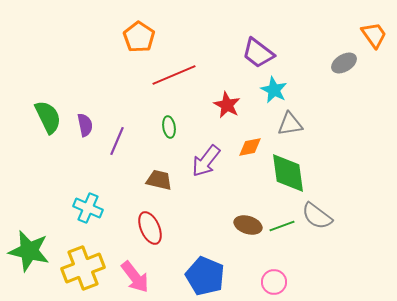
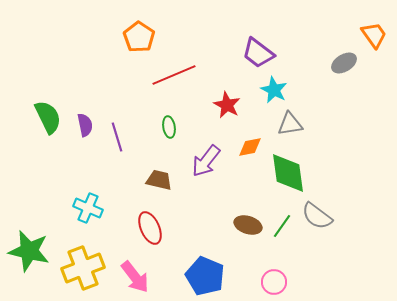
purple line: moved 4 px up; rotated 40 degrees counterclockwise
green line: rotated 35 degrees counterclockwise
